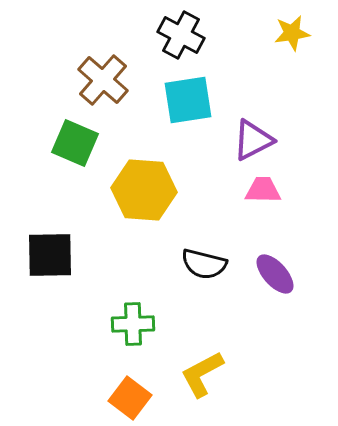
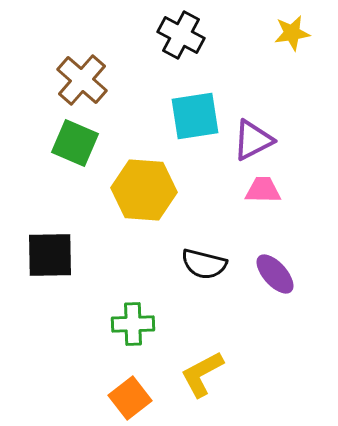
brown cross: moved 21 px left
cyan square: moved 7 px right, 16 px down
orange square: rotated 15 degrees clockwise
